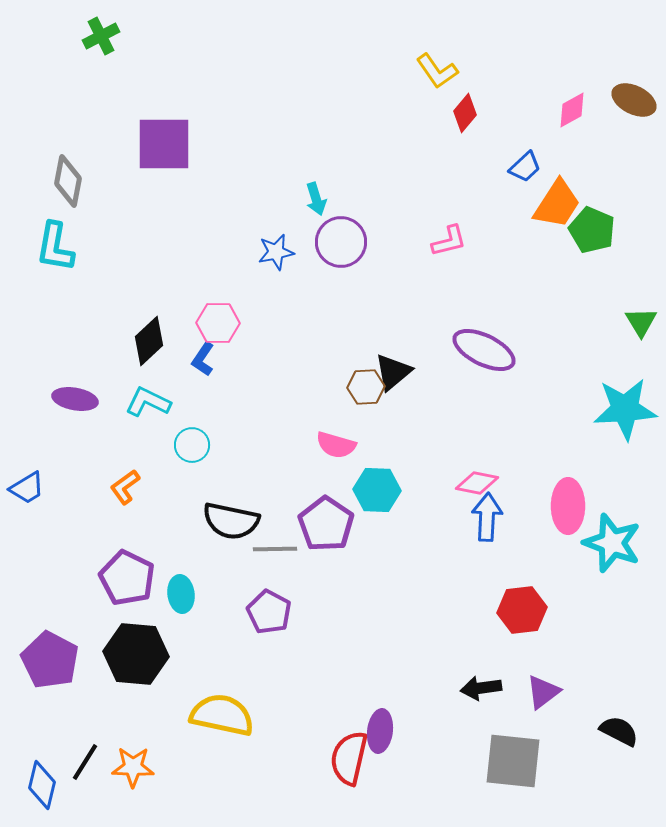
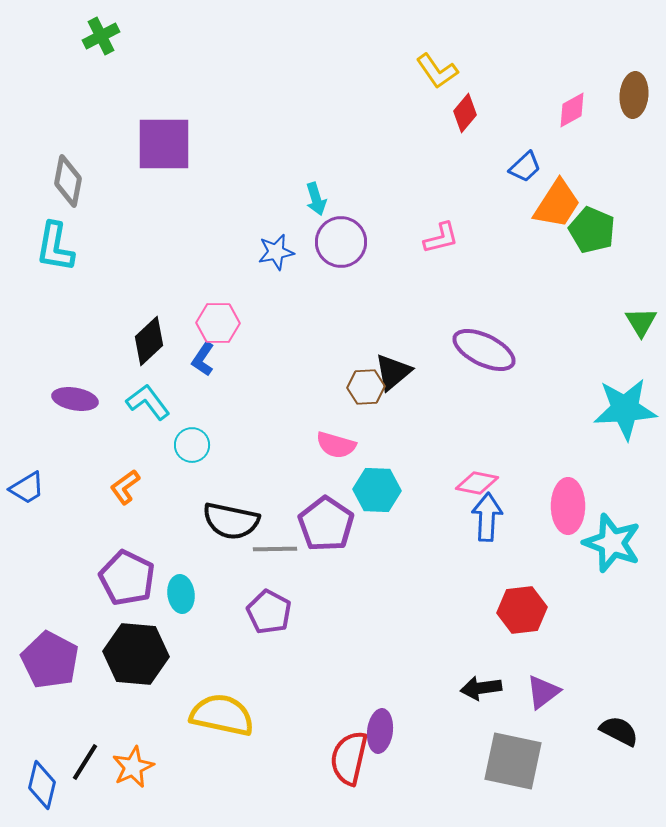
brown ellipse at (634, 100): moved 5 px up; rotated 69 degrees clockwise
pink L-shape at (449, 241): moved 8 px left, 3 px up
cyan L-shape at (148, 402): rotated 27 degrees clockwise
gray square at (513, 761): rotated 6 degrees clockwise
orange star at (133, 767): rotated 27 degrees counterclockwise
